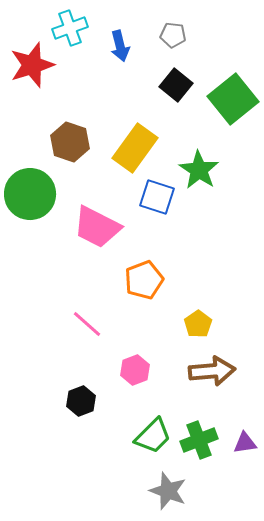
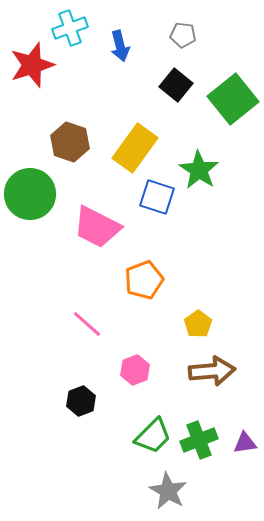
gray pentagon: moved 10 px right
gray star: rotated 9 degrees clockwise
